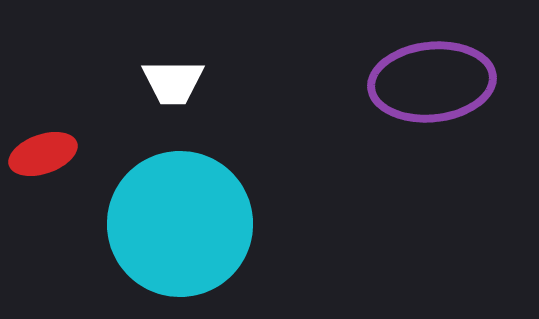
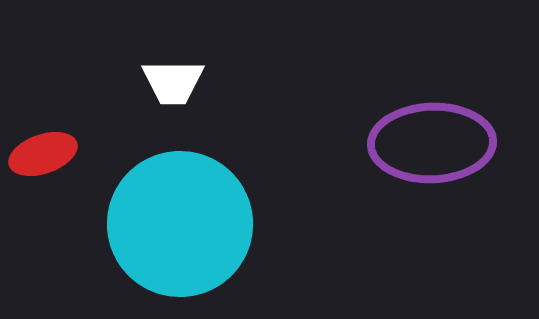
purple ellipse: moved 61 px down; rotated 4 degrees clockwise
